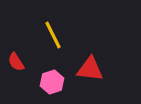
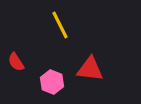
yellow line: moved 7 px right, 10 px up
pink hexagon: rotated 20 degrees counterclockwise
